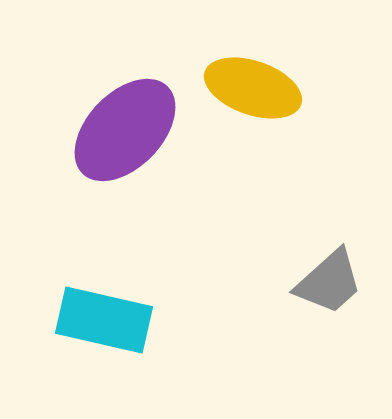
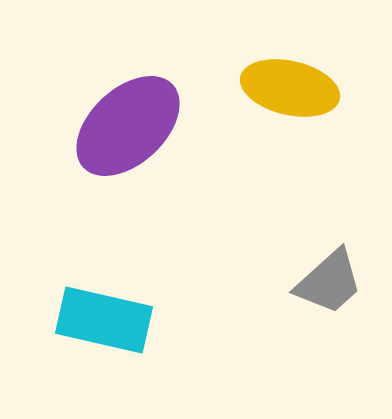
yellow ellipse: moved 37 px right; rotated 6 degrees counterclockwise
purple ellipse: moved 3 px right, 4 px up; rotated 3 degrees clockwise
